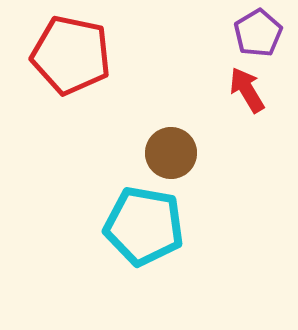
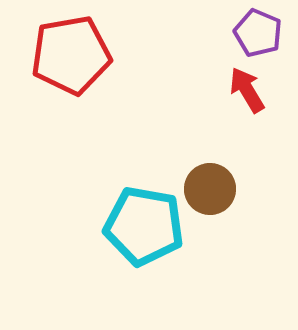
purple pentagon: rotated 18 degrees counterclockwise
red pentagon: rotated 22 degrees counterclockwise
brown circle: moved 39 px right, 36 px down
